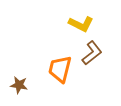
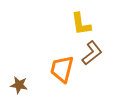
yellow L-shape: rotated 55 degrees clockwise
orange trapezoid: moved 2 px right
